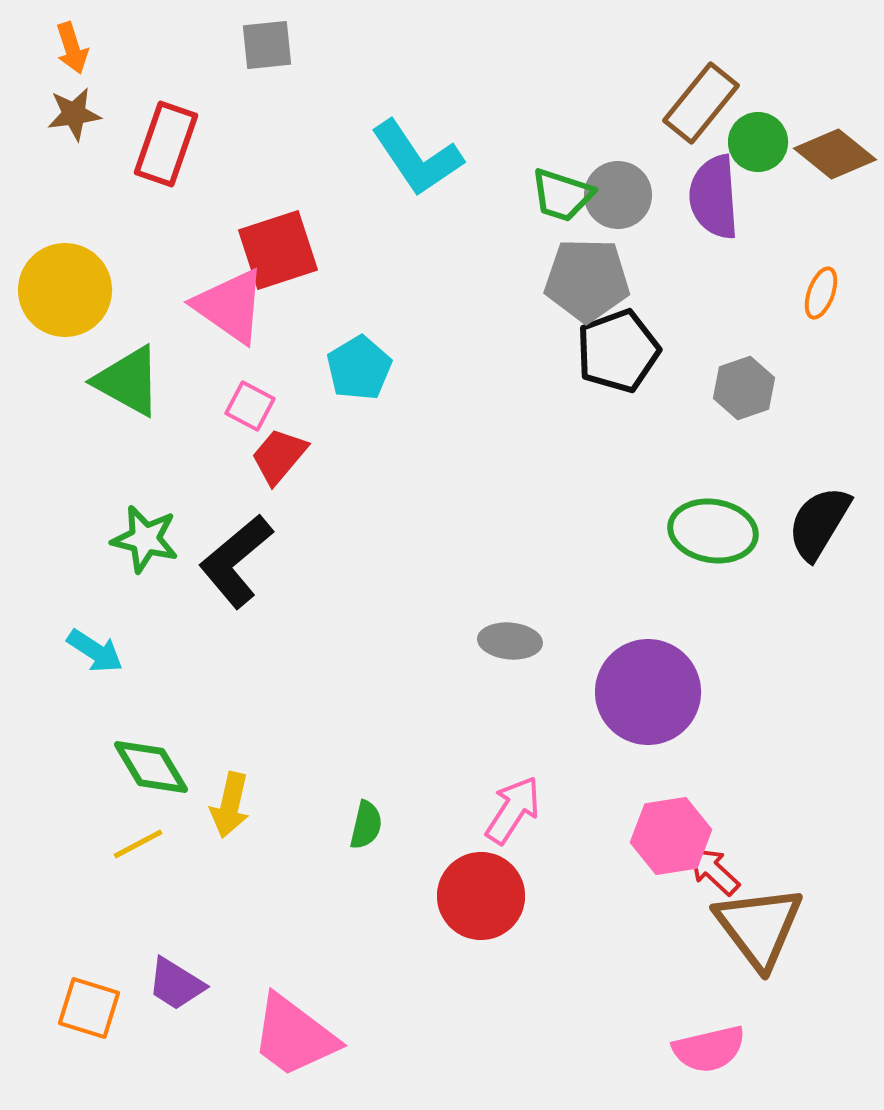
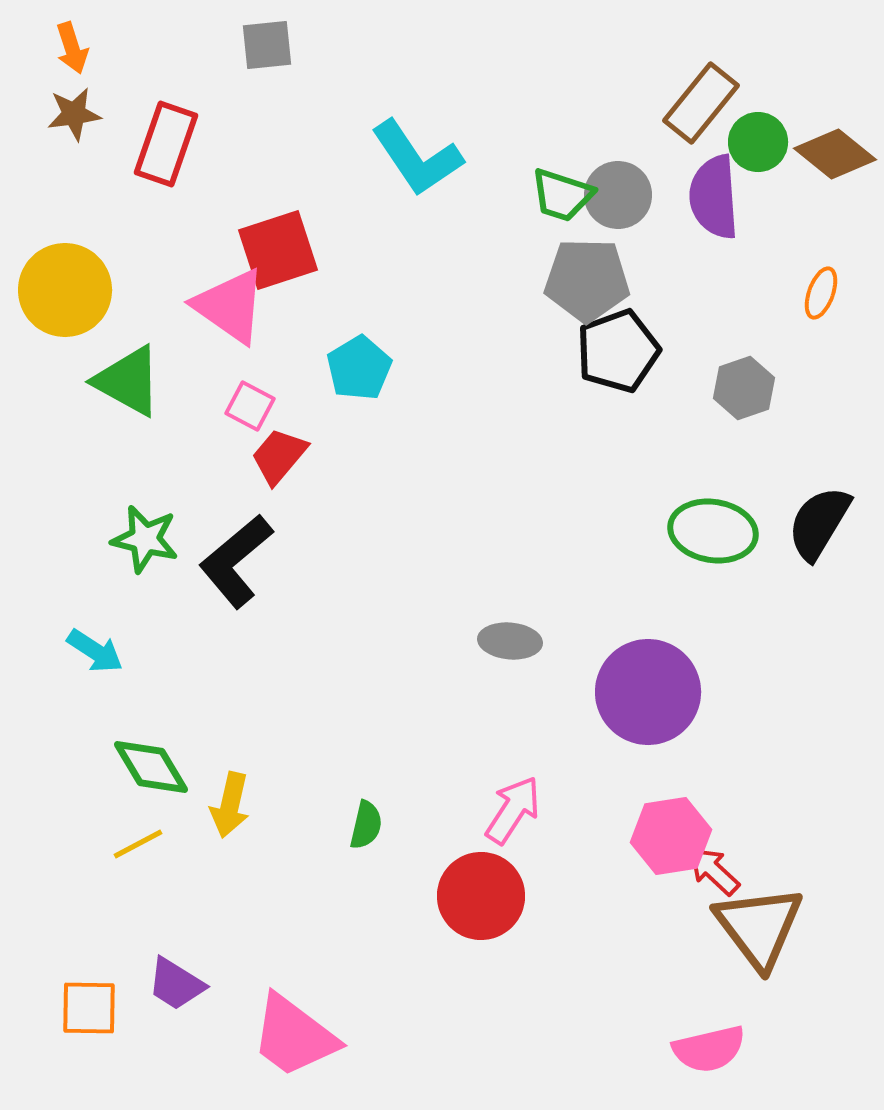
orange square at (89, 1008): rotated 16 degrees counterclockwise
